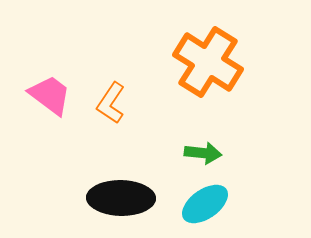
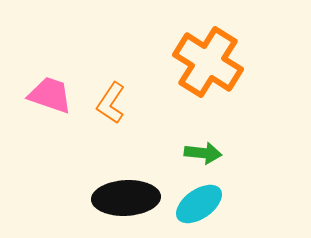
pink trapezoid: rotated 18 degrees counterclockwise
black ellipse: moved 5 px right; rotated 4 degrees counterclockwise
cyan ellipse: moved 6 px left
